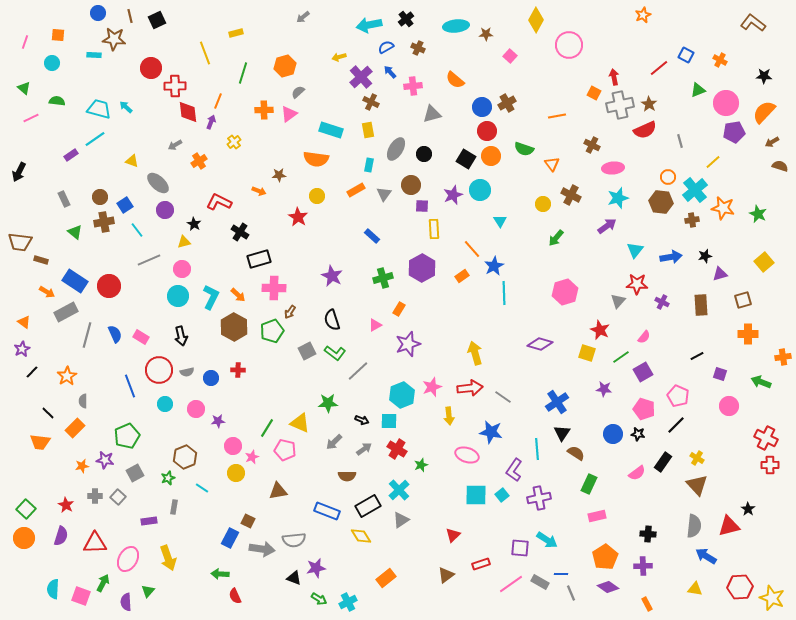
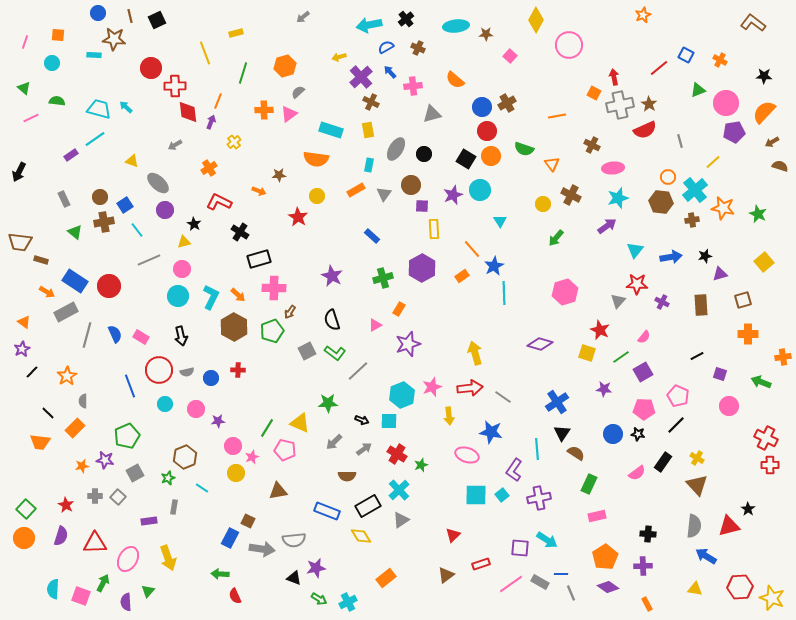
orange cross at (199, 161): moved 10 px right, 7 px down
pink pentagon at (644, 409): rotated 15 degrees counterclockwise
red cross at (397, 449): moved 5 px down
